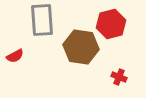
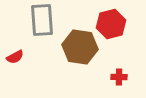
brown hexagon: moved 1 px left
red semicircle: moved 1 px down
red cross: rotated 21 degrees counterclockwise
